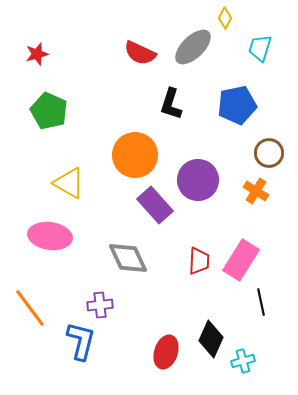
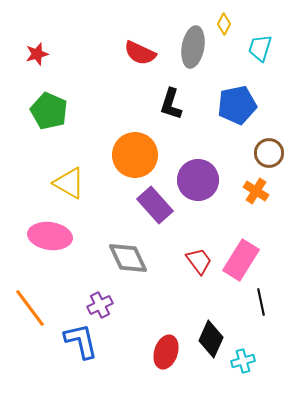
yellow diamond: moved 1 px left, 6 px down
gray ellipse: rotated 36 degrees counterclockwise
red trapezoid: rotated 40 degrees counterclockwise
purple cross: rotated 20 degrees counterclockwise
blue L-shape: rotated 27 degrees counterclockwise
